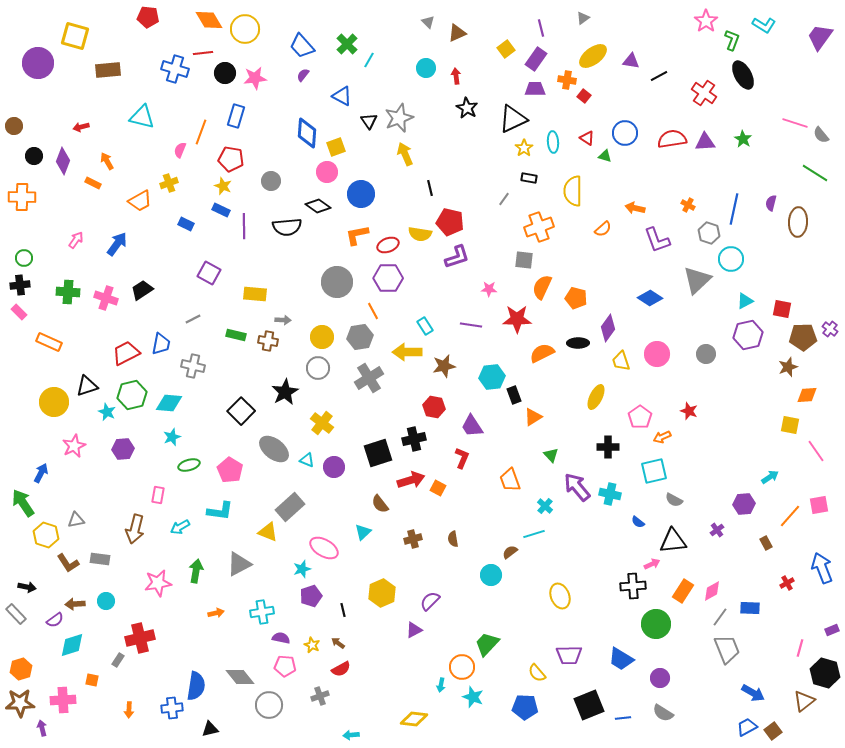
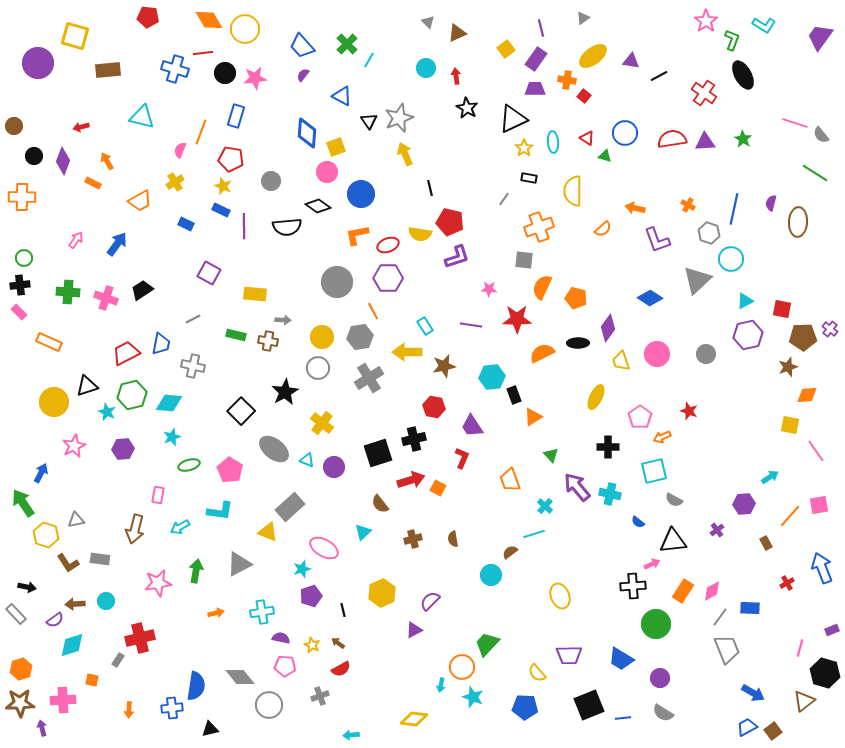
yellow cross at (169, 183): moved 6 px right, 1 px up; rotated 12 degrees counterclockwise
